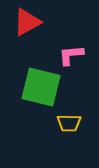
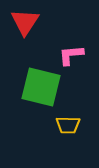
red triangle: moved 2 px left; rotated 28 degrees counterclockwise
yellow trapezoid: moved 1 px left, 2 px down
